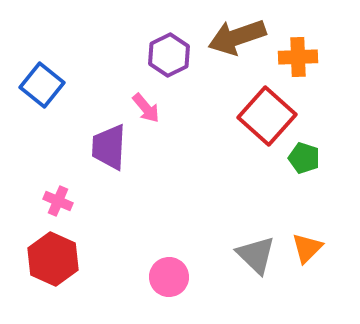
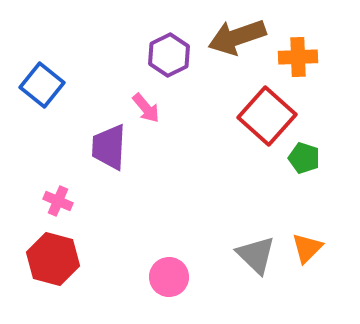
red hexagon: rotated 9 degrees counterclockwise
